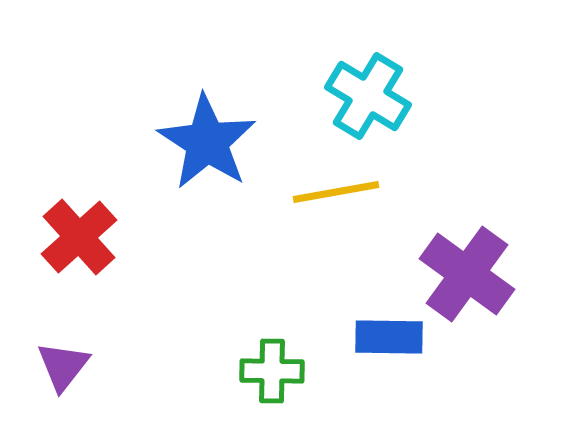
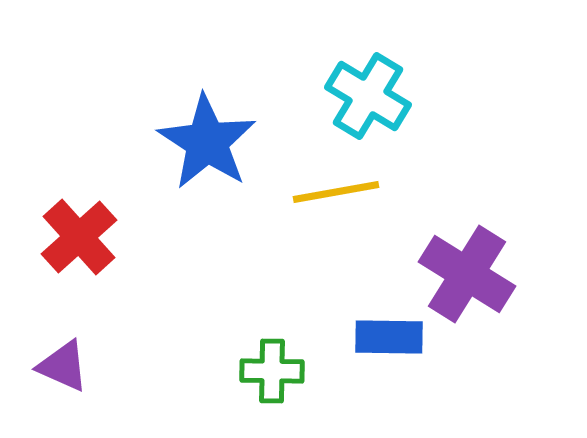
purple cross: rotated 4 degrees counterclockwise
purple triangle: rotated 44 degrees counterclockwise
